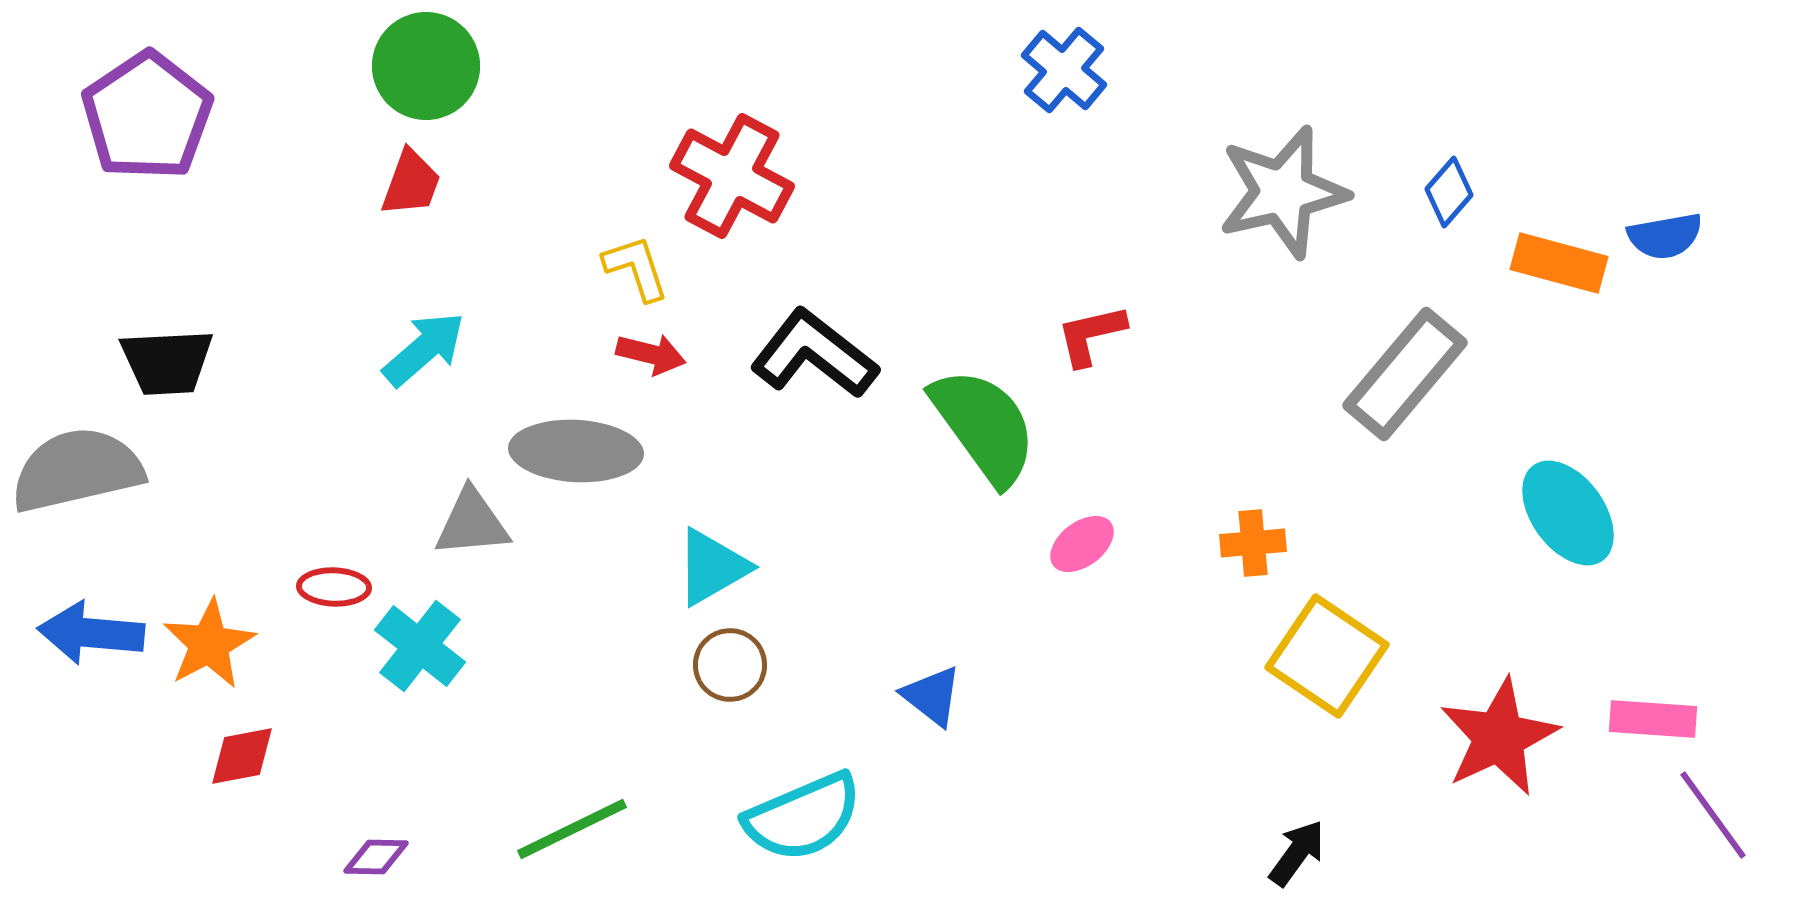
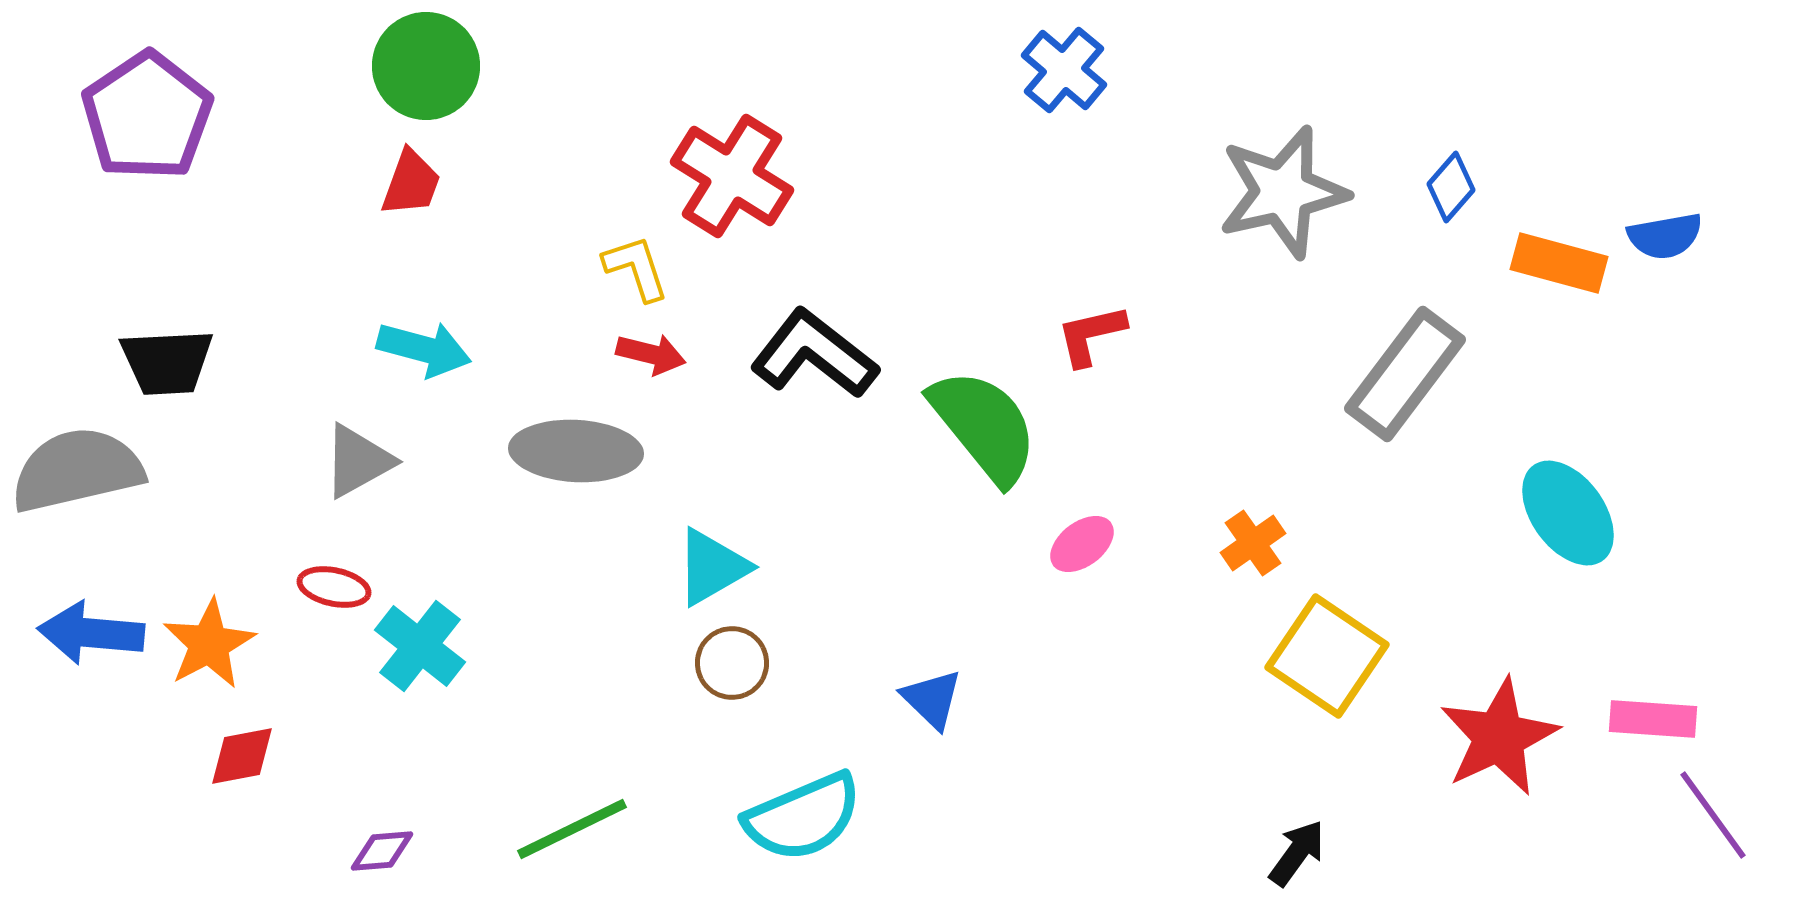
red cross: rotated 4 degrees clockwise
blue diamond: moved 2 px right, 5 px up
cyan arrow: rotated 56 degrees clockwise
gray rectangle: rotated 3 degrees counterclockwise
green semicircle: rotated 3 degrees counterclockwise
gray triangle: moved 114 px left, 62 px up; rotated 24 degrees counterclockwise
orange cross: rotated 30 degrees counterclockwise
red ellipse: rotated 10 degrees clockwise
brown circle: moved 2 px right, 2 px up
blue triangle: moved 3 px down; rotated 6 degrees clockwise
purple diamond: moved 6 px right, 6 px up; rotated 6 degrees counterclockwise
